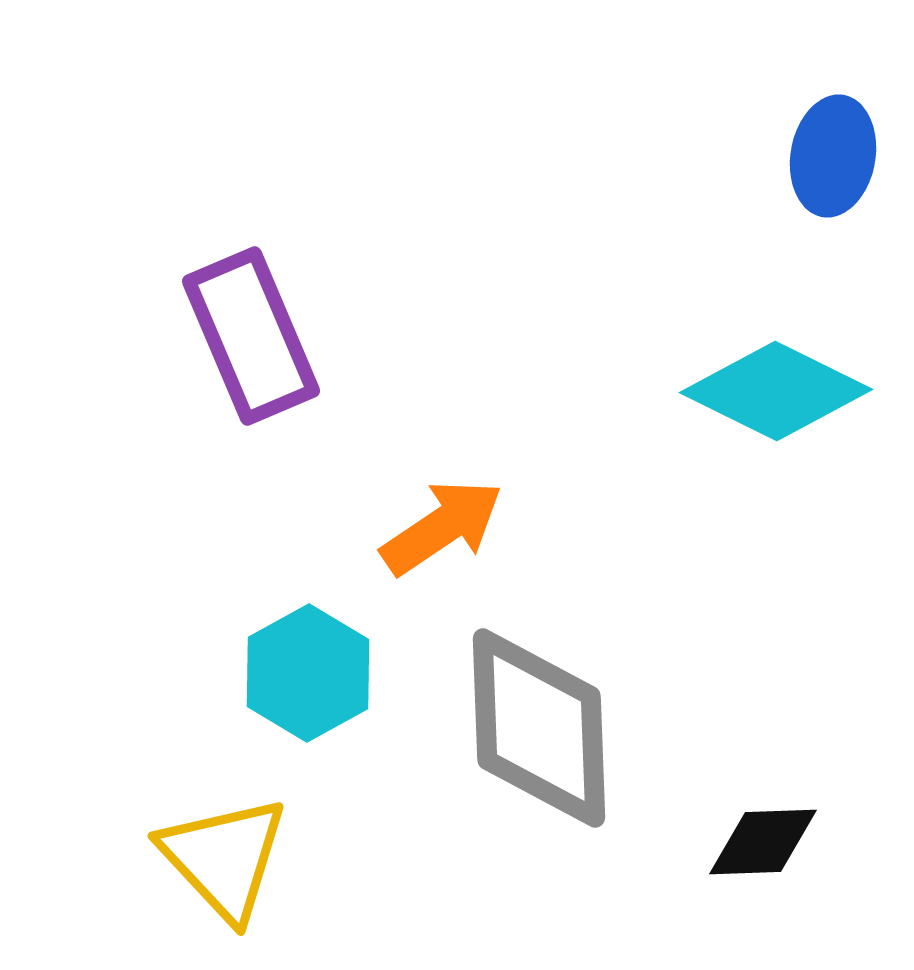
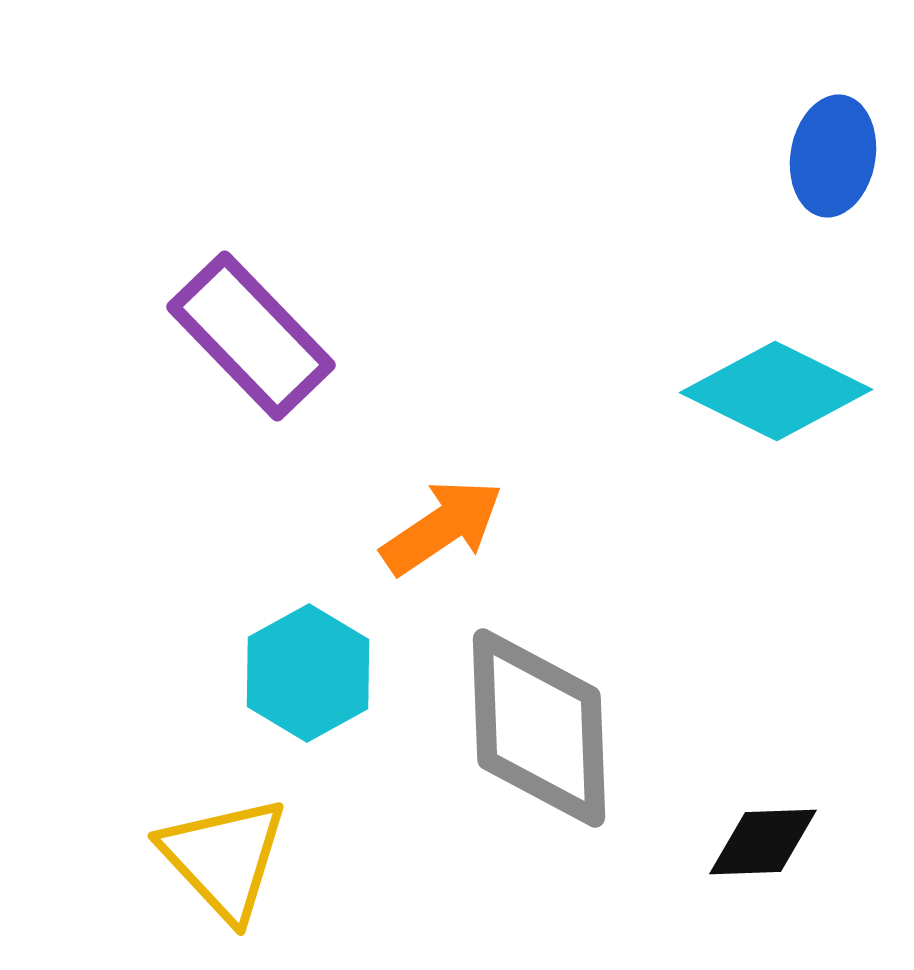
purple rectangle: rotated 21 degrees counterclockwise
